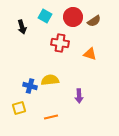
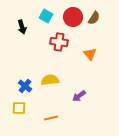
cyan square: moved 1 px right
brown semicircle: moved 3 px up; rotated 24 degrees counterclockwise
red cross: moved 1 px left, 1 px up
orange triangle: rotated 32 degrees clockwise
blue cross: moved 5 px left; rotated 24 degrees clockwise
purple arrow: rotated 56 degrees clockwise
yellow square: rotated 16 degrees clockwise
orange line: moved 1 px down
